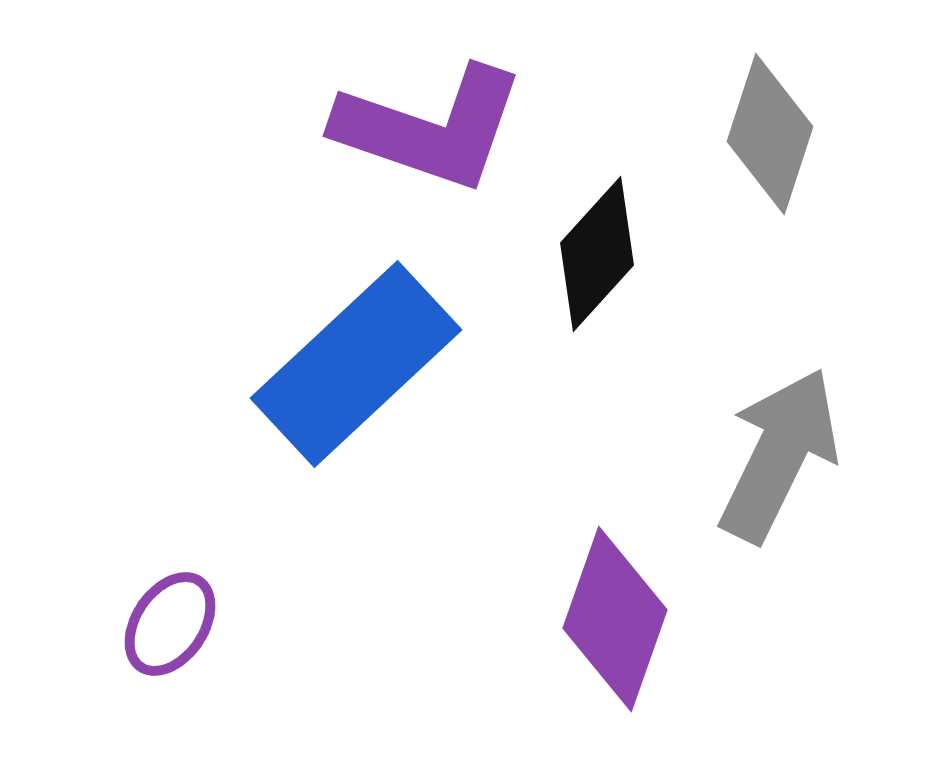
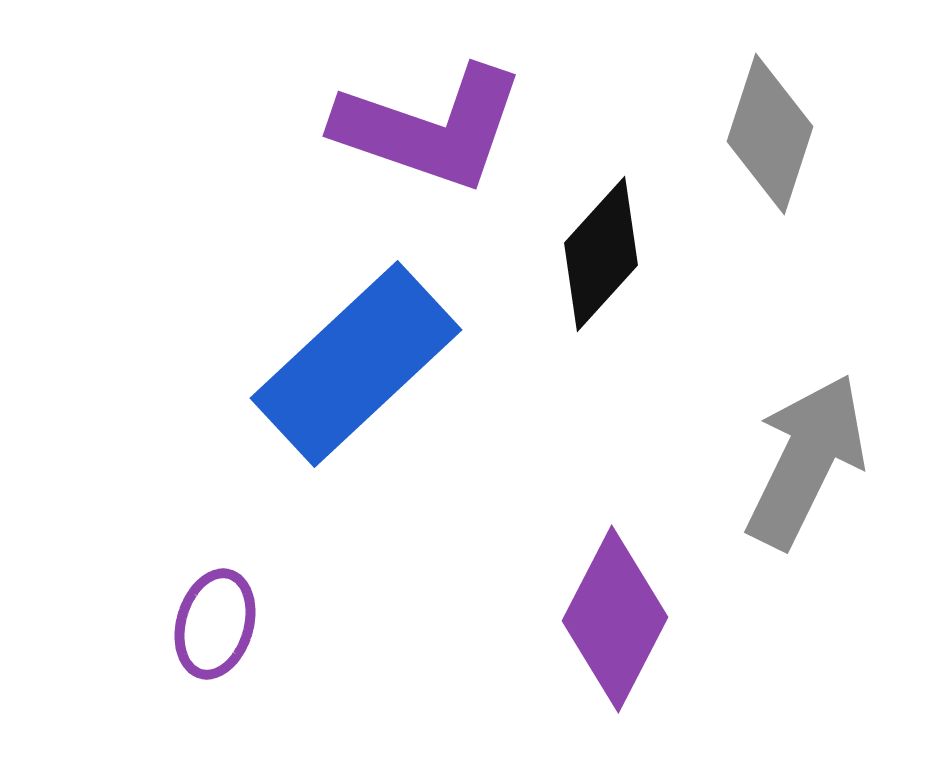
black diamond: moved 4 px right
gray arrow: moved 27 px right, 6 px down
purple diamond: rotated 8 degrees clockwise
purple ellipse: moved 45 px right; rotated 18 degrees counterclockwise
